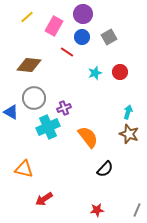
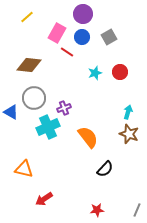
pink rectangle: moved 3 px right, 7 px down
